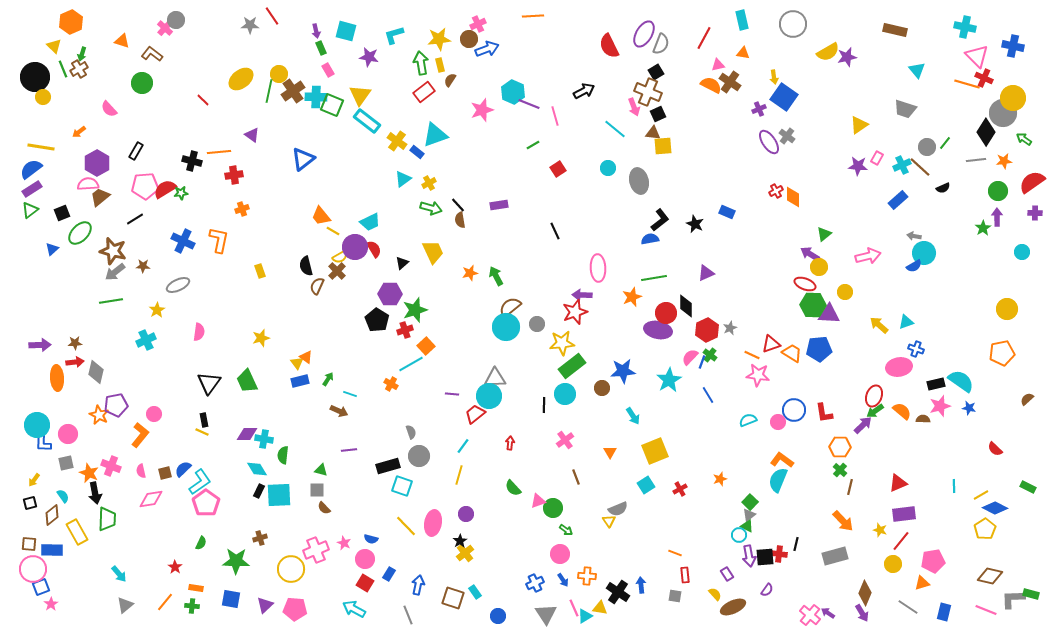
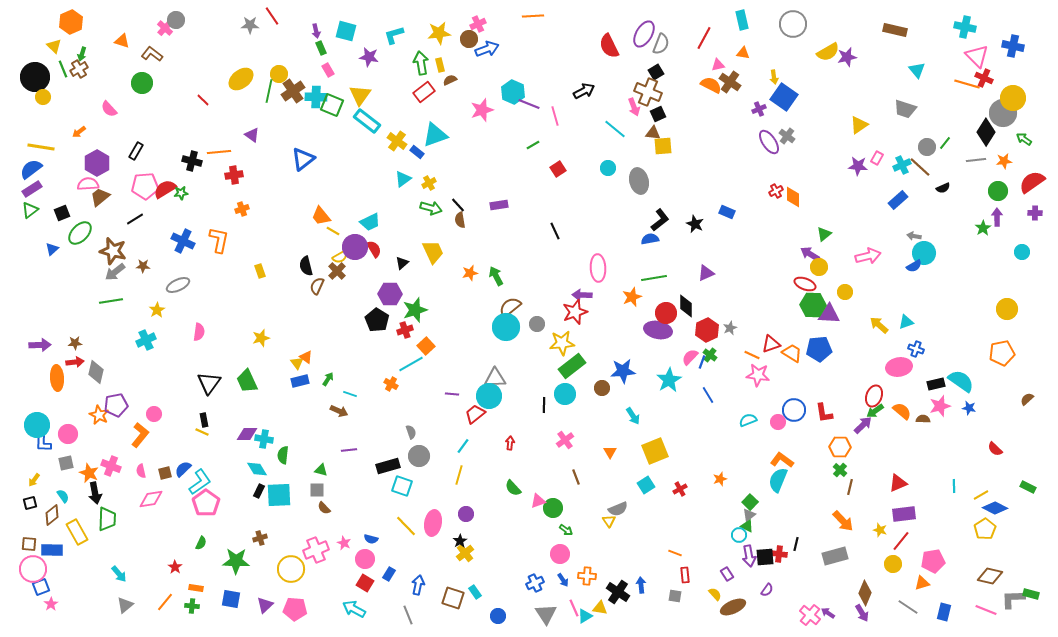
yellow star at (439, 39): moved 6 px up
brown semicircle at (450, 80): rotated 32 degrees clockwise
